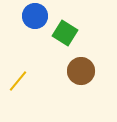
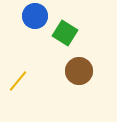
brown circle: moved 2 px left
